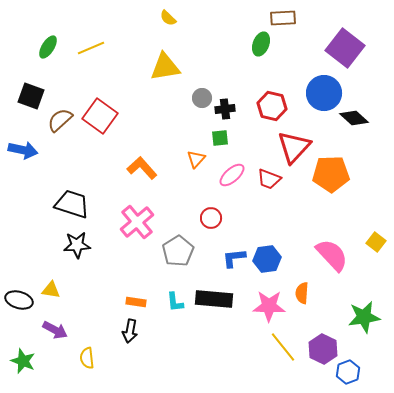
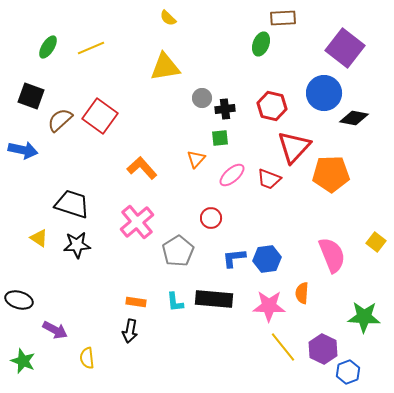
black diamond at (354, 118): rotated 32 degrees counterclockwise
pink semicircle at (332, 255): rotated 21 degrees clockwise
yellow triangle at (51, 290): moved 12 px left, 52 px up; rotated 24 degrees clockwise
green star at (364, 317): rotated 12 degrees clockwise
